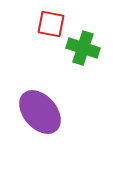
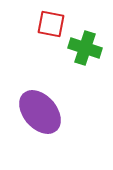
green cross: moved 2 px right
